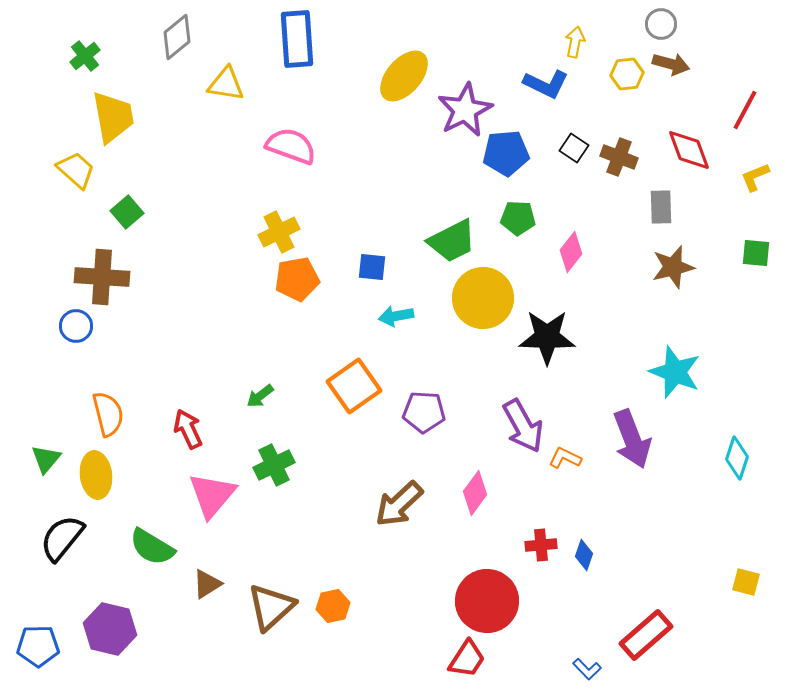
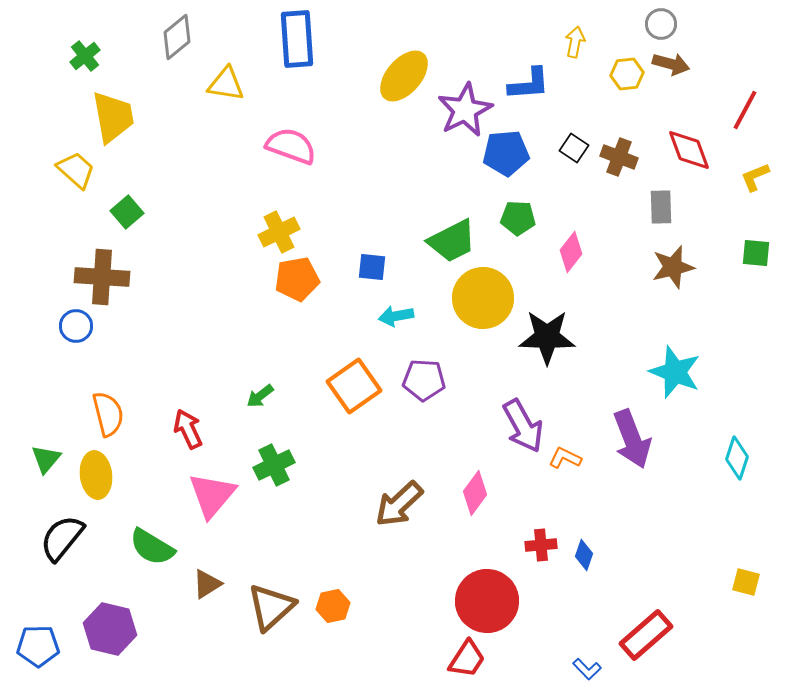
blue L-shape at (546, 84): moved 17 px left; rotated 30 degrees counterclockwise
purple pentagon at (424, 412): moved 32 px up
